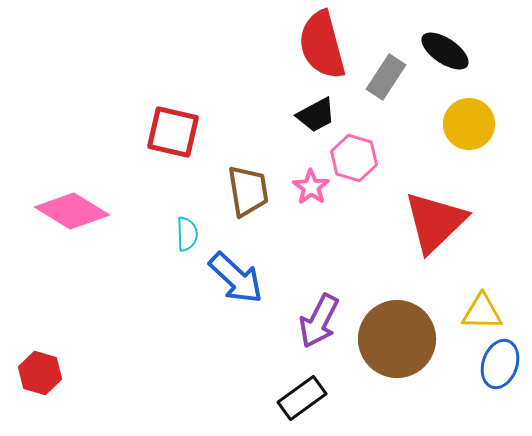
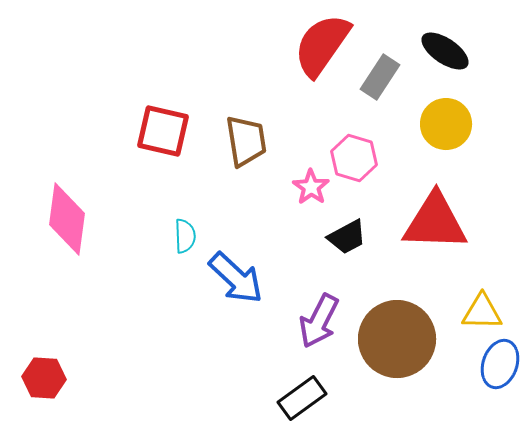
red semicircle: rotated 50 degrees clockwise
gray rectangle: moved 6 px left
black trapezoid: moved 31 px right, 122 px down
yellow circle: moved 23 px left
red square: moved 10 px left, 1 px up
brown trapezoid: moved 2 px left, 50 px up
pink diamond: moved 5 px left, 8 px down; rotated 66 degrees clockwise
red triangle: rotated 46 degrees clockwise
cyan semicircle: moved 2 px left, 2 px down
red hexagon: moved 4 px right, 5 px down; rotated 12 degrees counterclockwise
